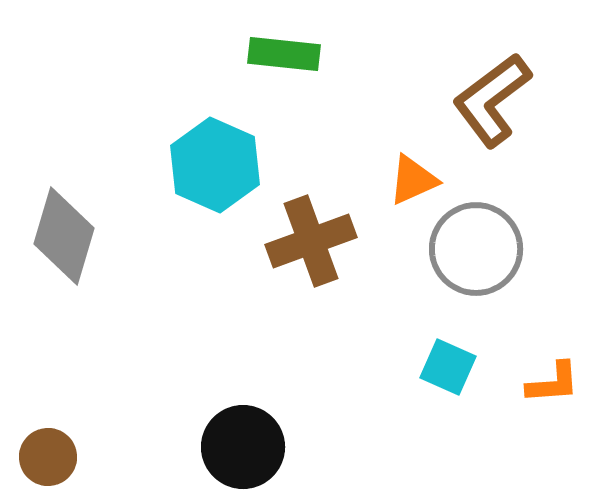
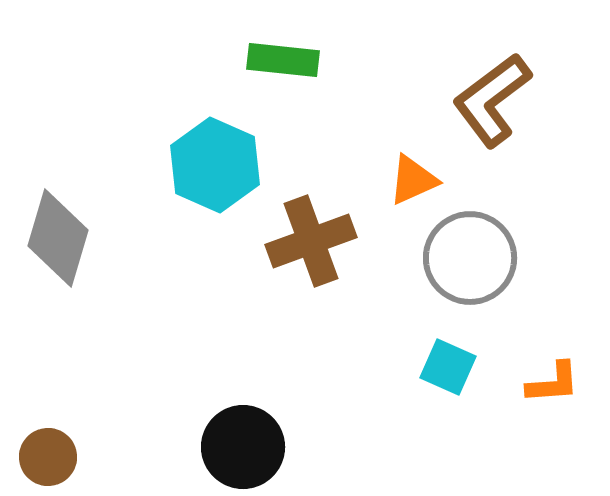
green rectangle: moved 1 px left, 6 px down
gray diamond: moved 6 px left, 2 px down
gray circle: moved 6 px left, 9 px down
